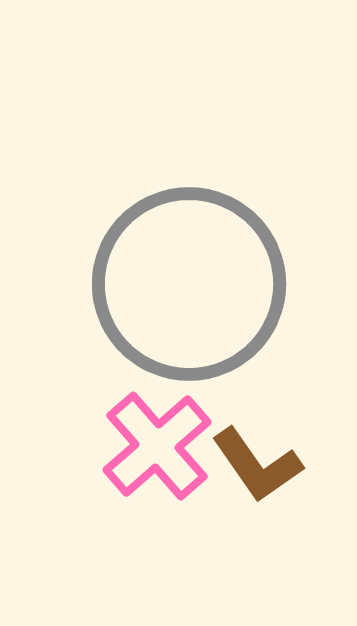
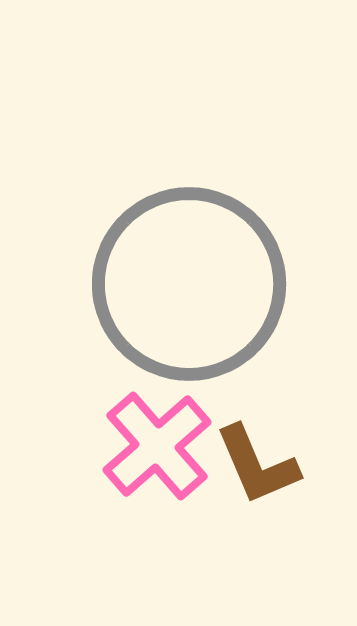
brown L-shape: rotated 12 degrees clockwise
